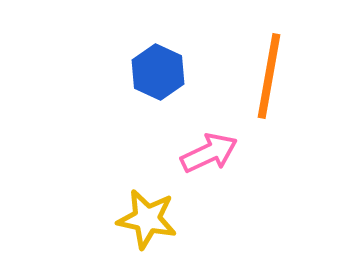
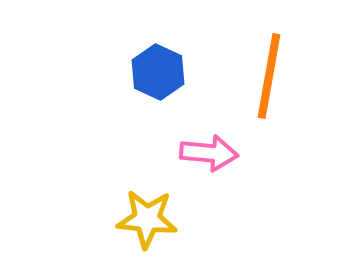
pink arrow: rotated 30 degrees clockwise
yellow star: rotated 6 degrees counterclockwise
